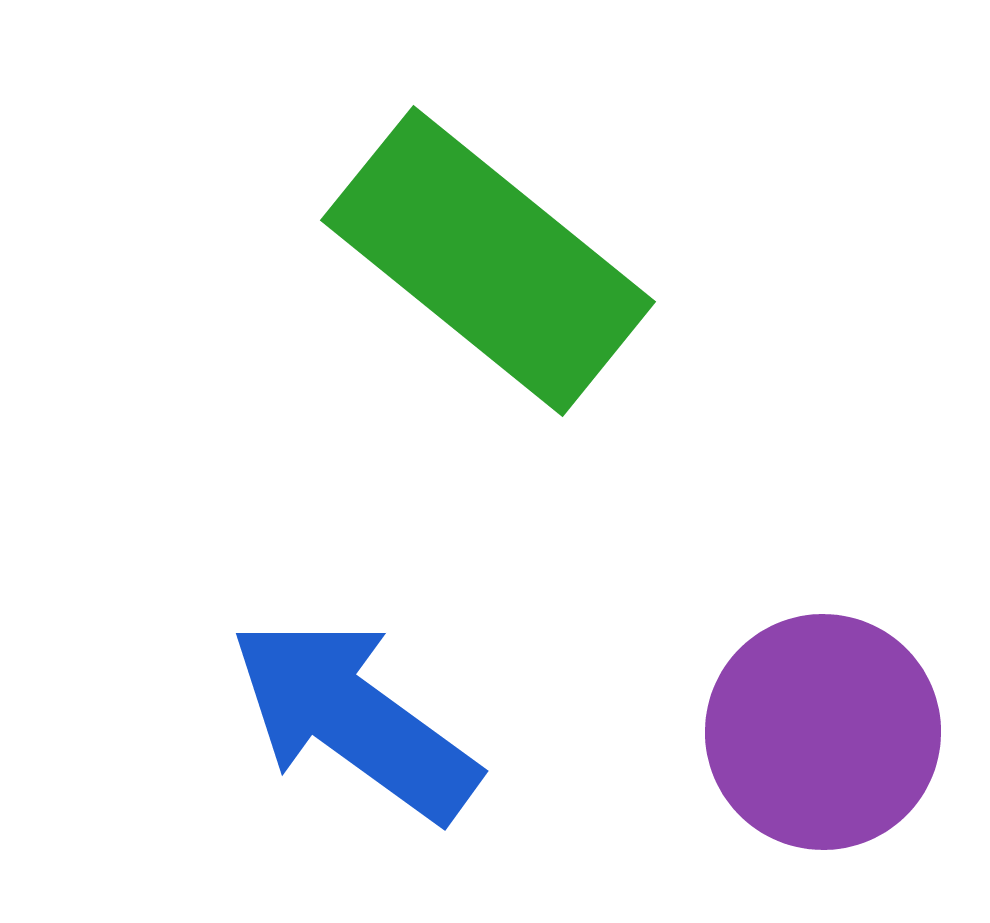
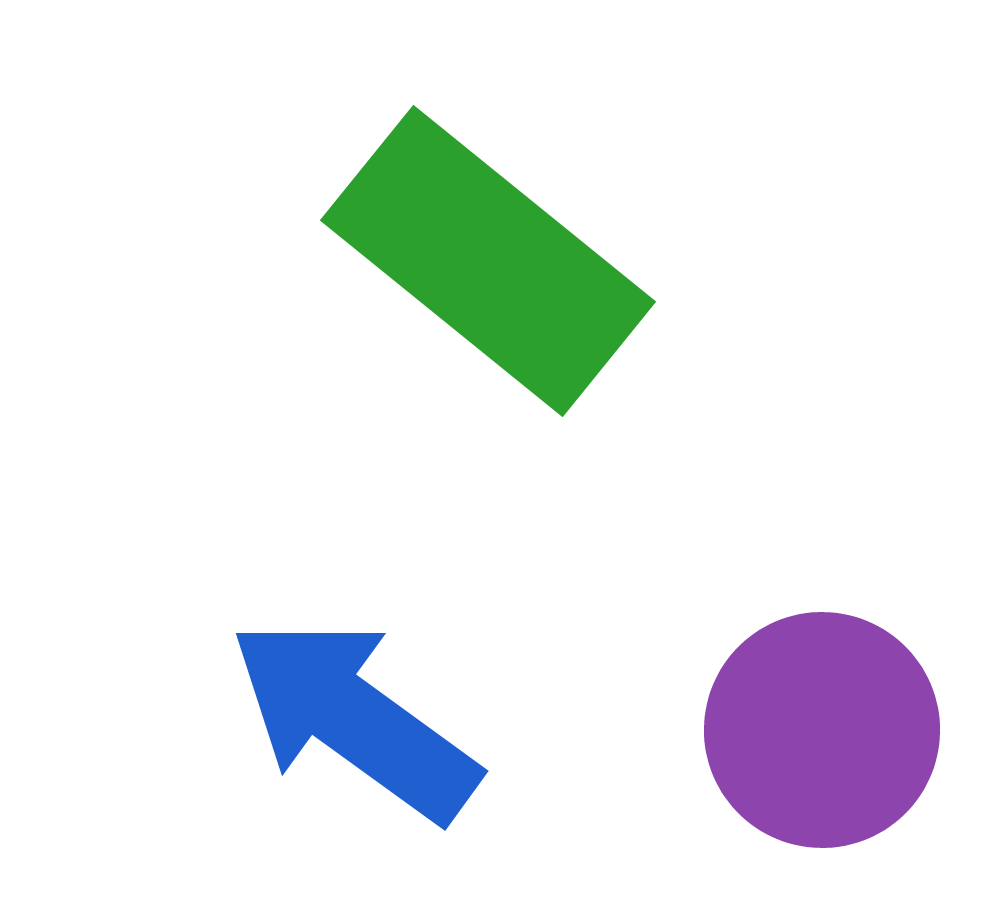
purple circle: moved 1 px left, 2 px up
